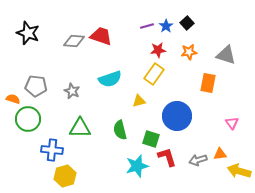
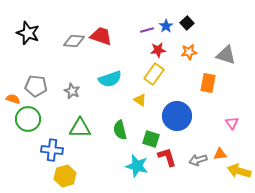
purple line: moved 4 px down
yellow triangle: moved 1 px right, 1 px up; rotated 48 degrees clockwise
cyan star: rotated 30 degrees clockwise
